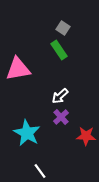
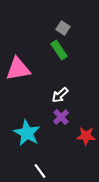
white arrow: moved 1 px up
